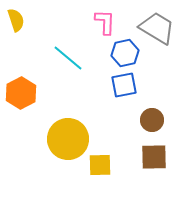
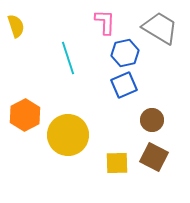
yellow semicircle: moved 6 px down
gray trapezoid: moved 3 px right
cyan line: rotated 32 degrees clockwise
blue square: rotated 12 degrees counterclockwise
orange hexagon: moved 4 px right, 22 px down
yellow circle: moved 4 px up
brown square: rotated 28 degrees clockwise
yellow square: moved 17 px right, 2 px up
